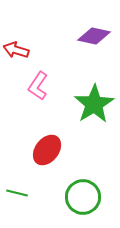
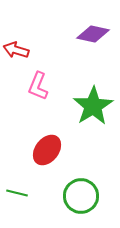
purple diamond: moved 1 px left, 2 px up
pink L-shape: rotated 12 degrees counterclockwise
green star: moved 1 px left, 2 px down
green circle: moved 2 px left, 1 px up
